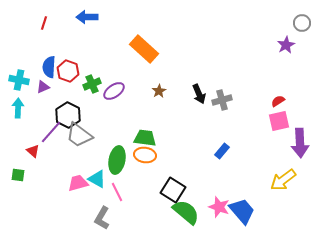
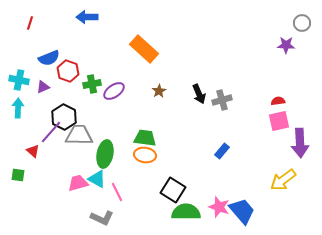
red line: moved 14 px left
purple star: rotated 30 degrees clockwise
blue semicircle: moved 9 px up; rotated 115 degrees counterclockwise
green cross: rotated 12 degrees clockwise
red semicircle: rotated 24 degrees clockwise
black hexagon: moved 4 px left, 2 px down
gray trapezoid: rotated 144 degrees clockwise
green ellipse: moved 12 px left, 6 px up
green semicircle: rotated 40 degrees counterclockwise
gray L-shape: rotated 95 degrees counterclockwise
